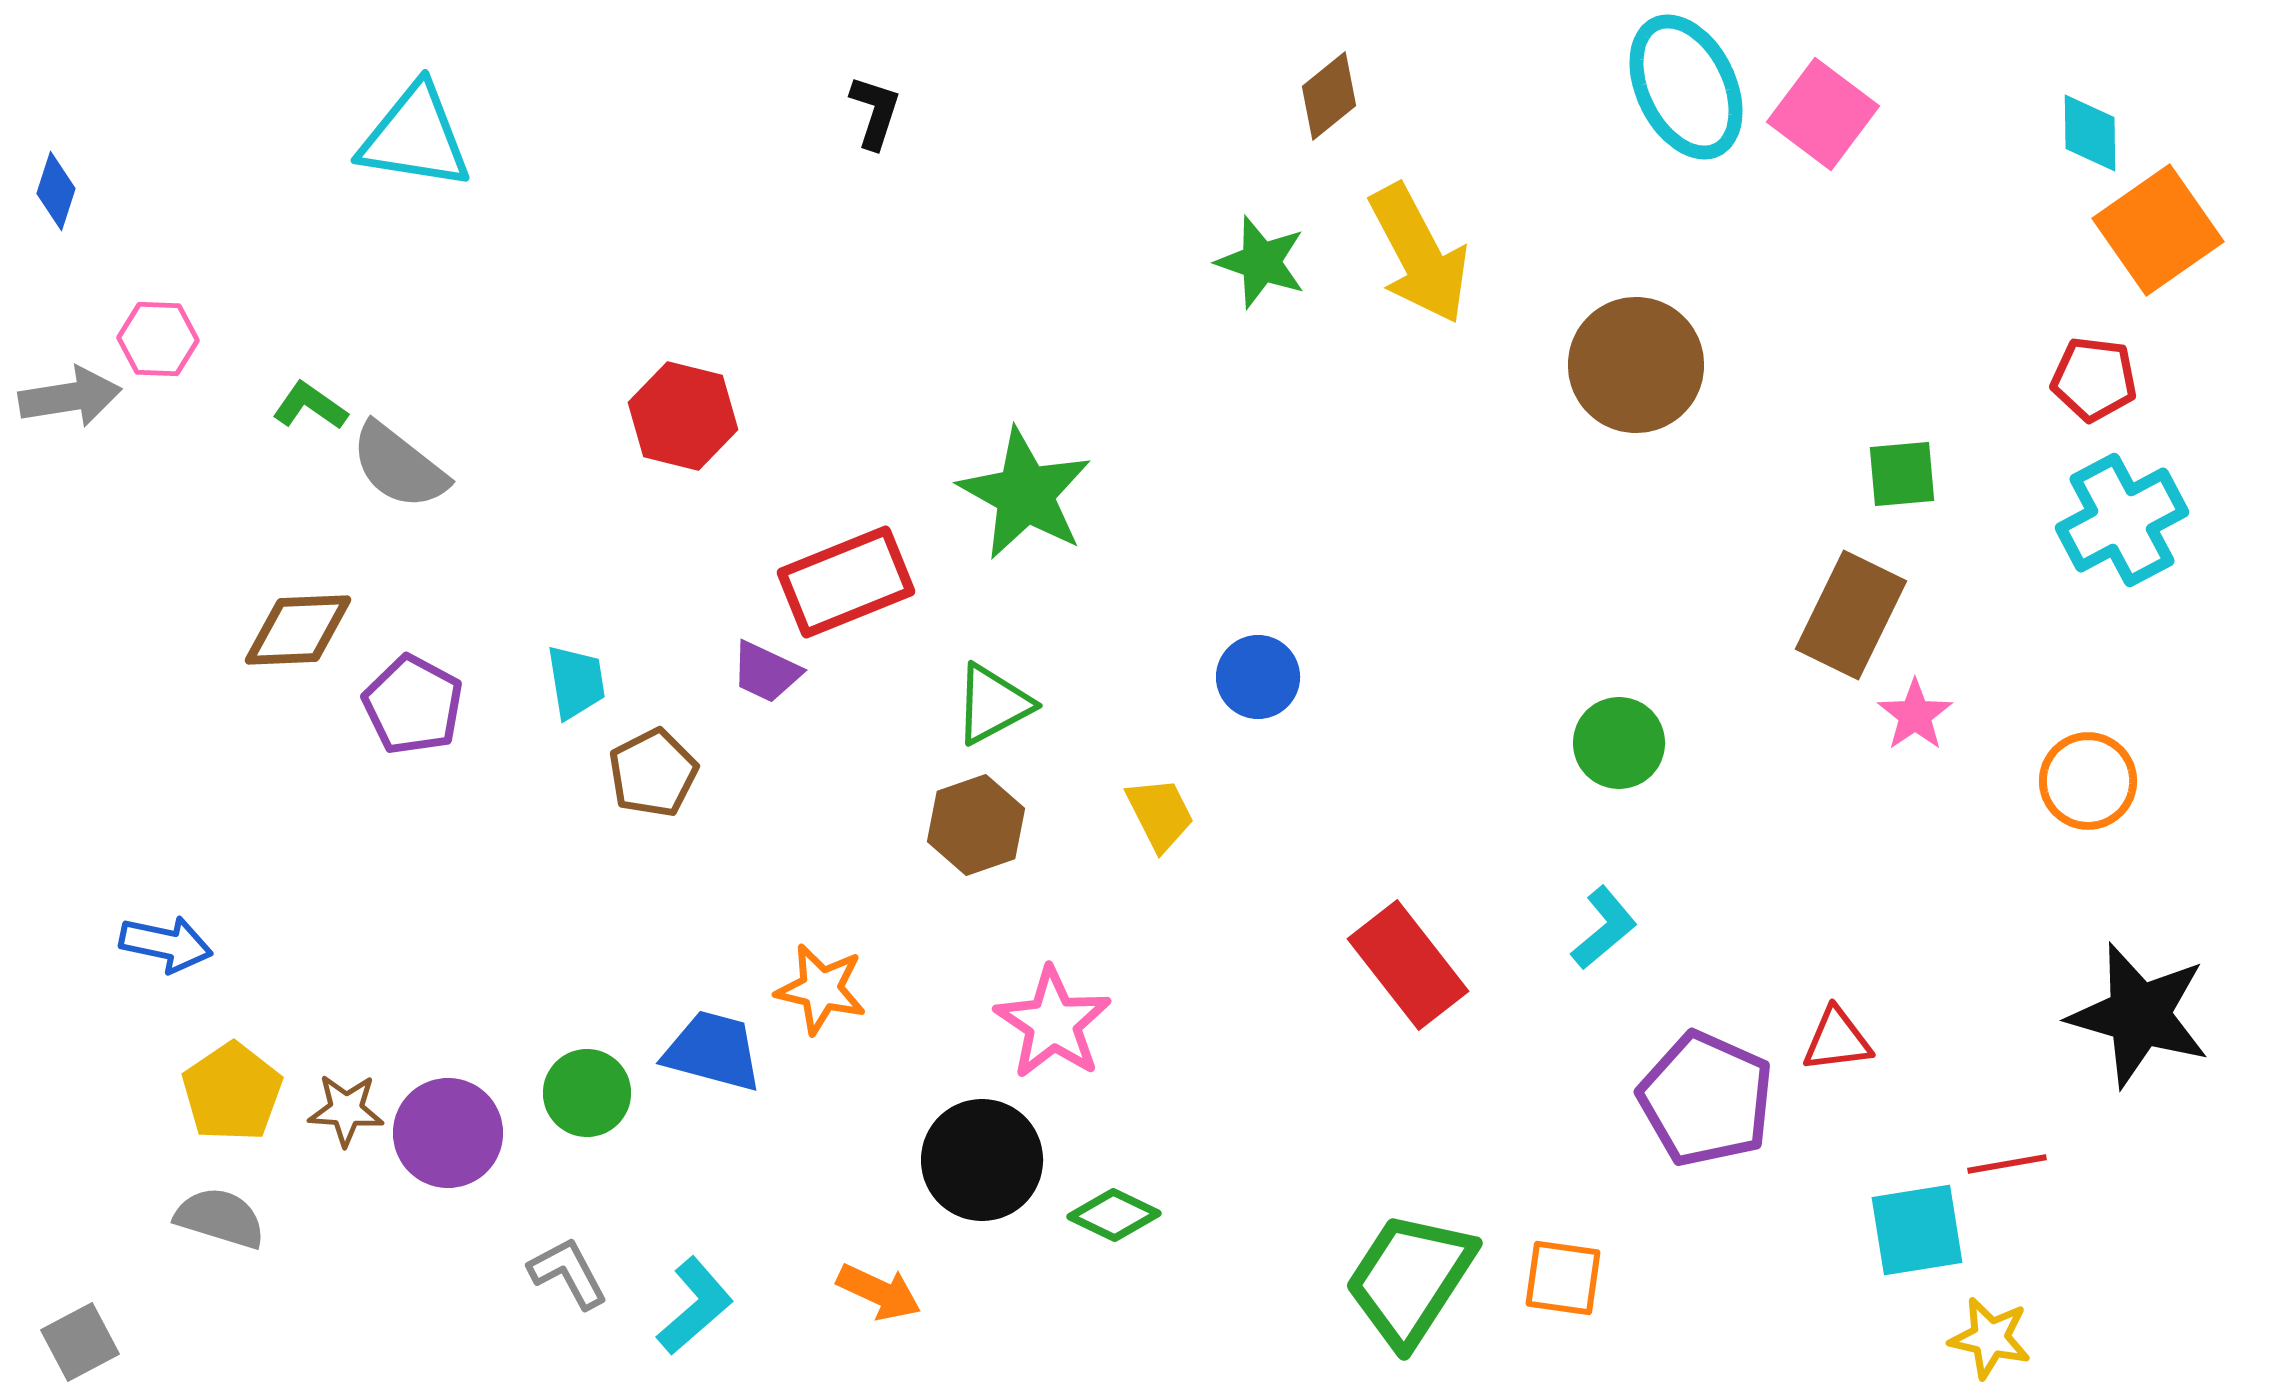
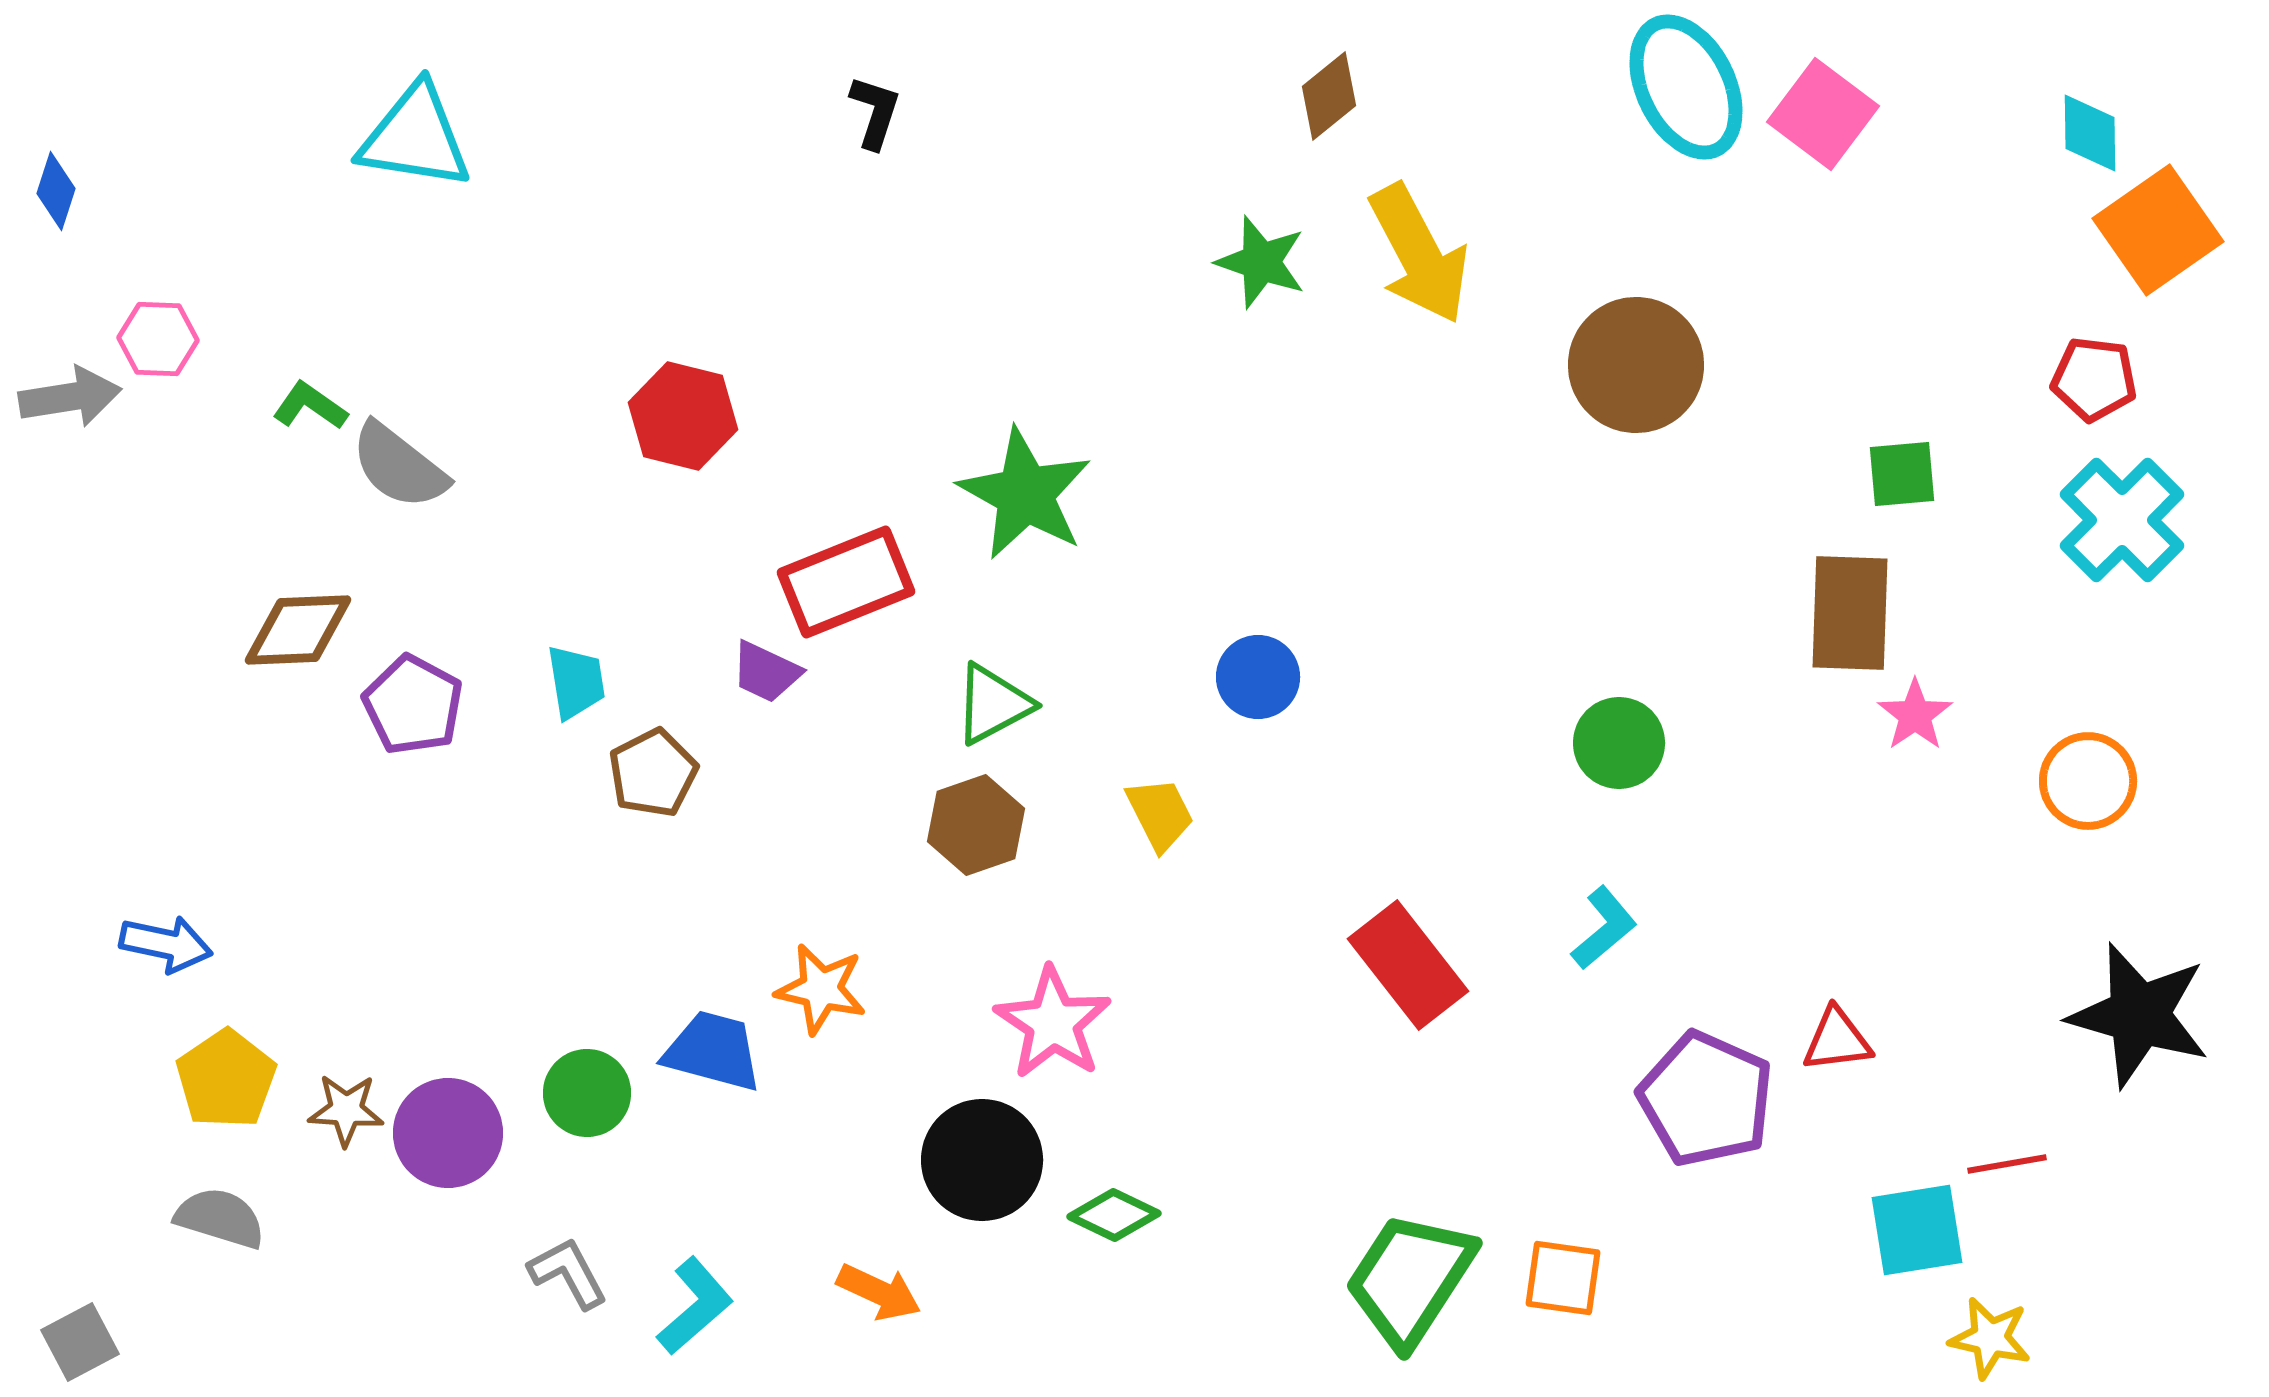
cyan cross at (2122, 520): rotated 17 degrees counterclockwise
brown rectangle at (1851, 615): moved 1 px left, 2 px up; rotated 24 degrees counterclockwise
yellow pentagon at (232, 1092): moved 6 px left, 13 px up
